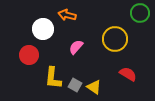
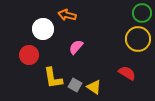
green circle: moved 2 px right
yellow circle: moved 23 px right
red semicircle: moved 1 px left, 1 px up
yellow L-shape: rotated 15 degrees counterclockwise
